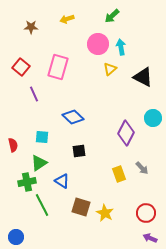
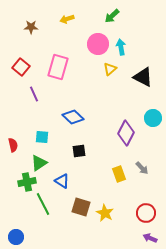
green line: moved 1 px right, 1 px up
